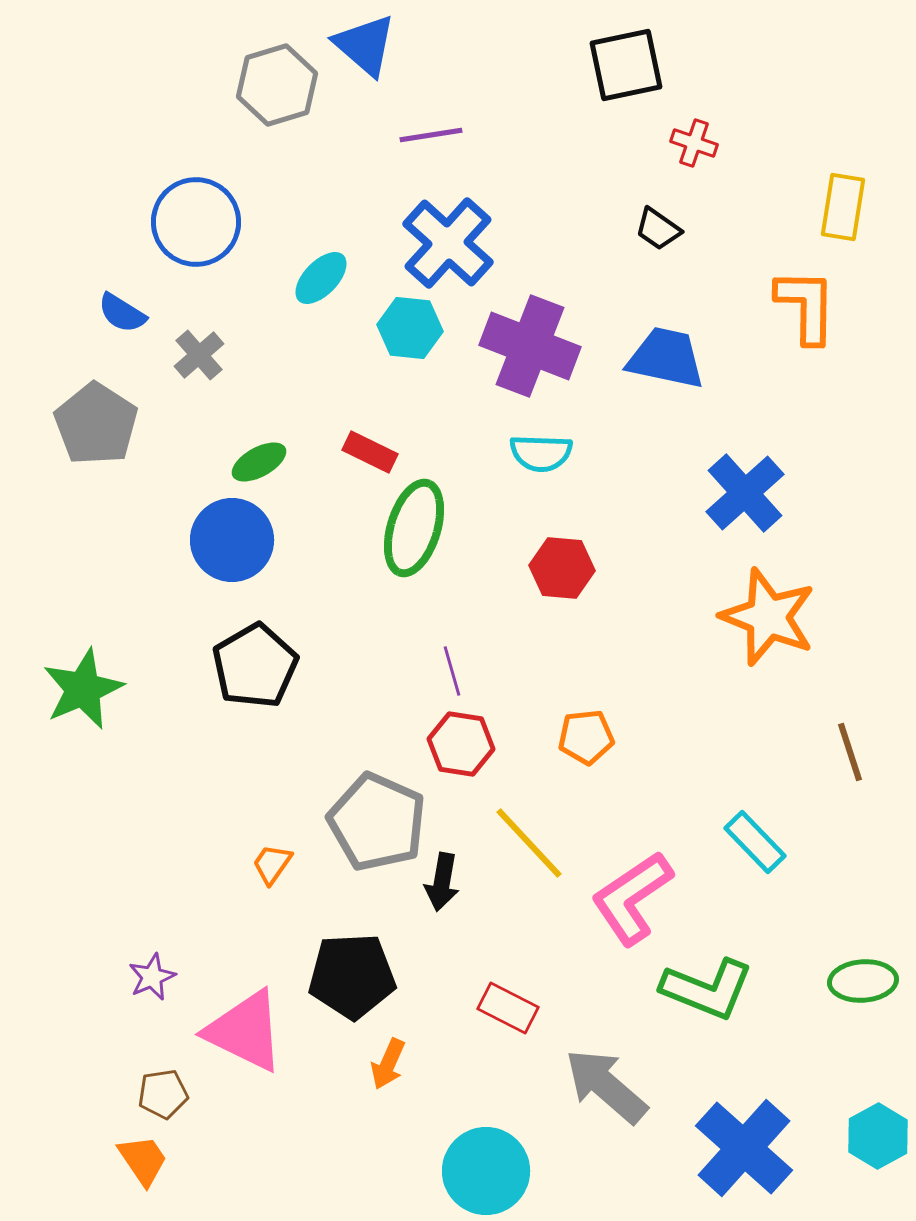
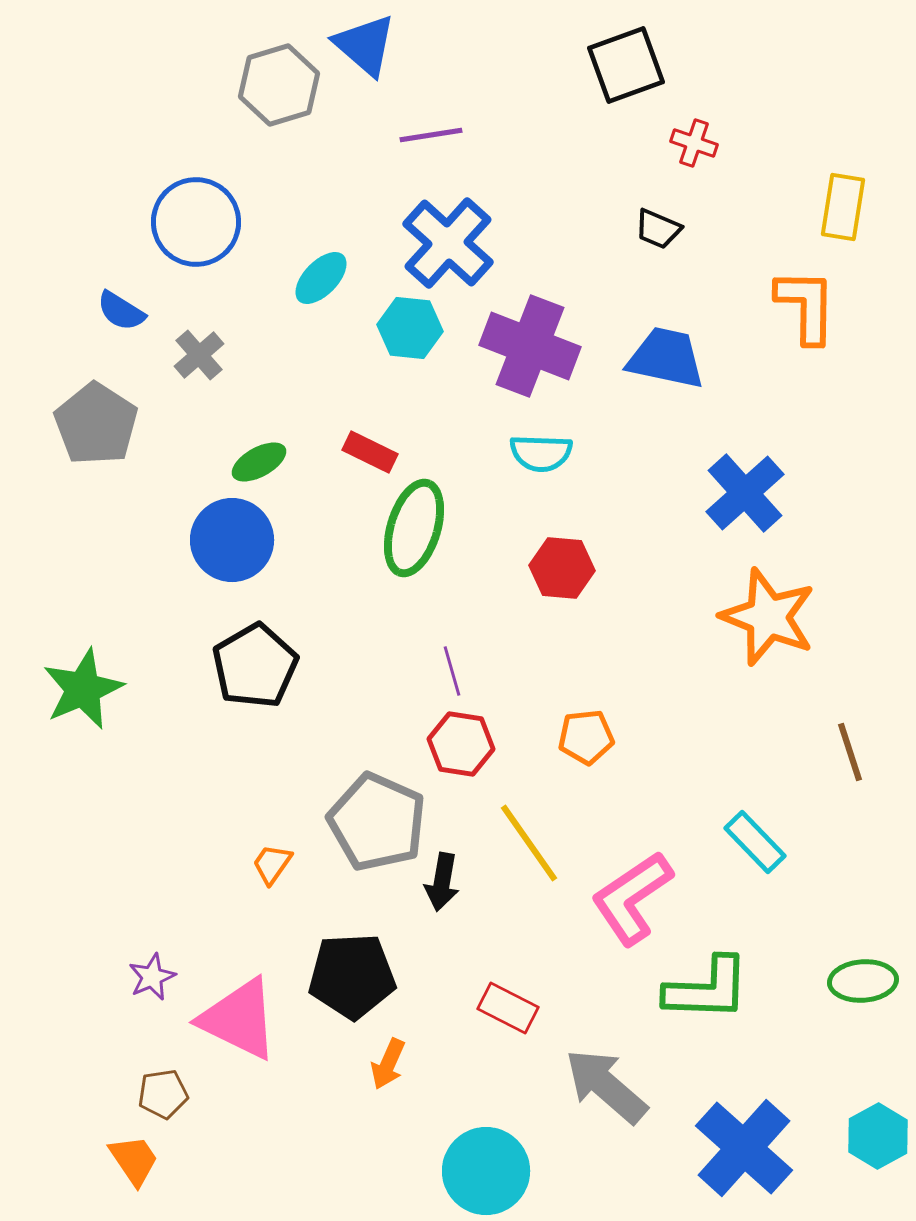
black square at (626, 65): rotated 8 degrees counterclockwise
gray hexagon at (277, 85): moved 2 px right
black trapezoid at (658, 229): rotated 12 degrees counterclockwise
blue semicircle at (122, 313): moved 1 px left, 2 px up
yellow line at (529, 843): rotated 8 degrees clockwise
green L-shape at (707, 989): rotated 20 degrees counterclockwise
pink triangle at (245, 1031): moved 6 px left, 12 px up
orange trapezoid at (143, 1160): moved 9 px left
